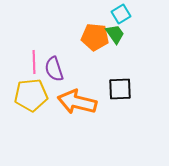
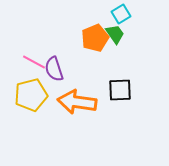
orange pentagon: moved 1 px down; rotated 28 degrees counterclockwise
pink line: rotated 60 degrees counterclockwise
black square: moved 1 px down
yellow pentagon: rotated 8 degrees counterclockwise
orange arrow: rotated 6 degrees counterclockwise
